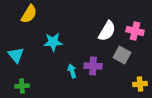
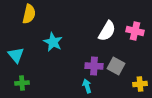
yellow semicircle: rotated 18 degrees counterclockwise
cyan star: rotated 30 degrees clockwise
gray square: moved 6 px left, 11 px down
purple cross: moved 1 px right
cyan arrow: moved 15 px right, 15 px down
green cross: moved 3 px up
